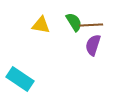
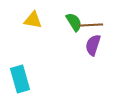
yellow triangle: moved 8 px left, 5 px up
cyan rectangle: rotated 40 degrees clockwise
